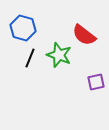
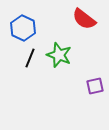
blue hexagon: rotated 10 degrees clockwise
red semicircle: moved 16 px up
purple square: moved 1 px left, 4 px down
